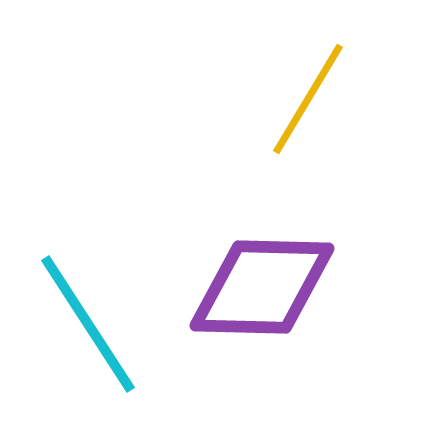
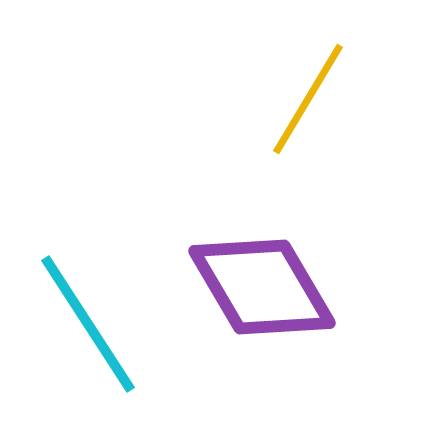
purple diamond: rotated 58 degrees clockwise
